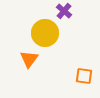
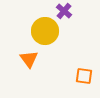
yellow circle: moved 2 px up
orange triangle: rotated 12 degrees counterclockwise
